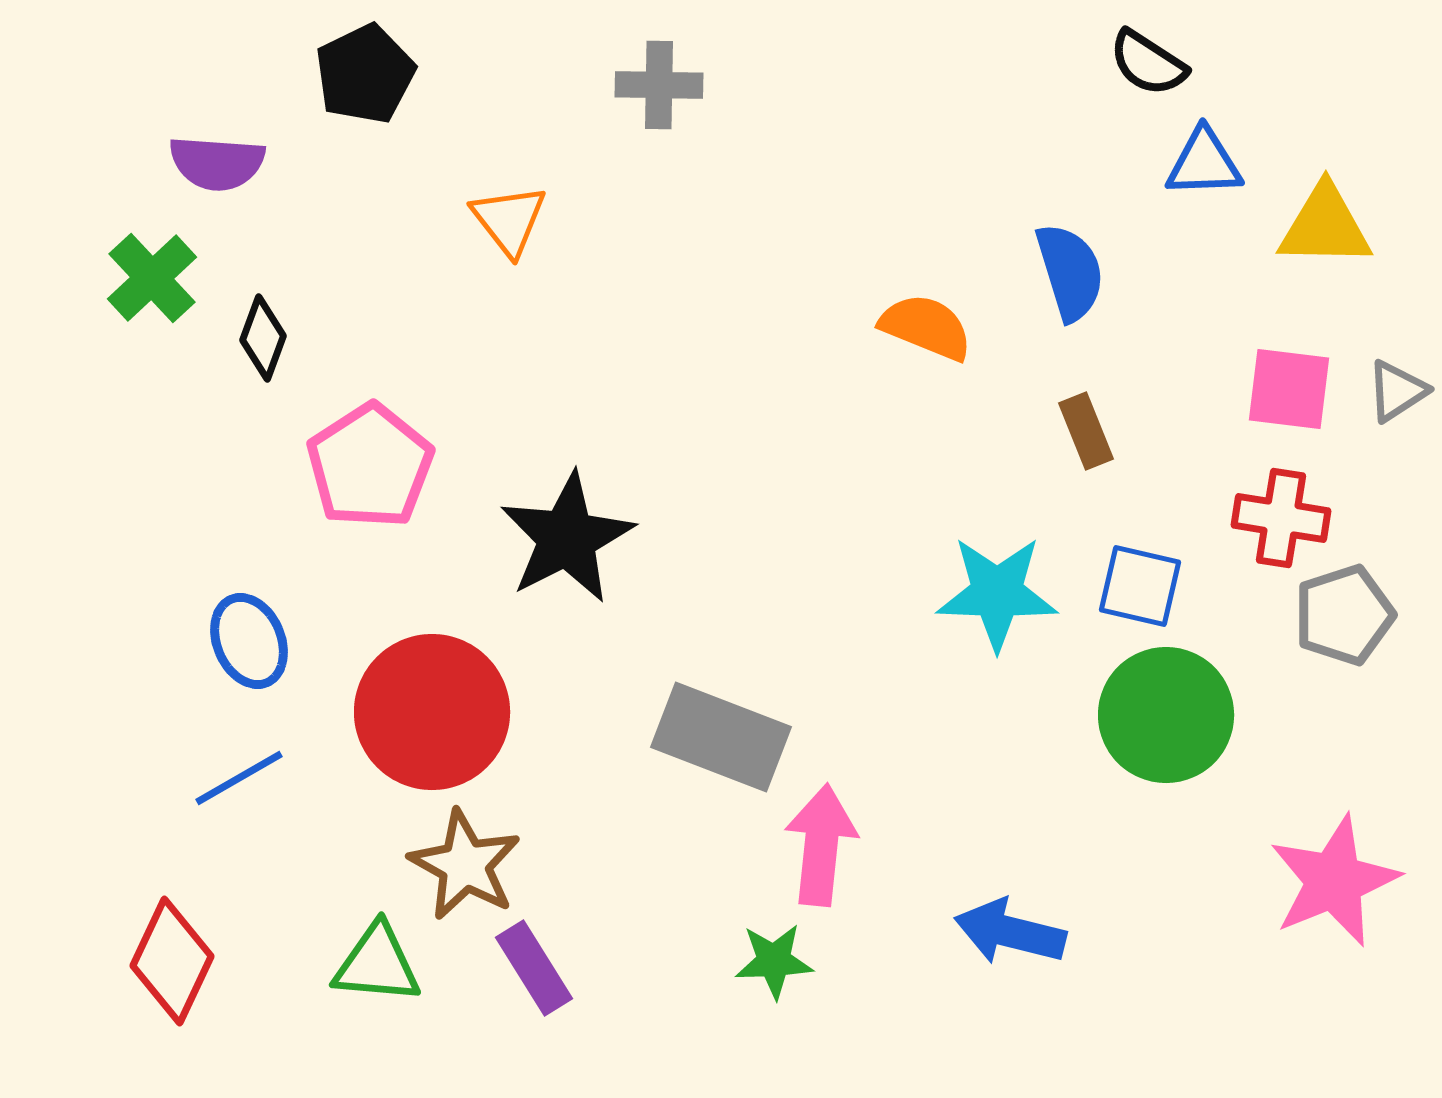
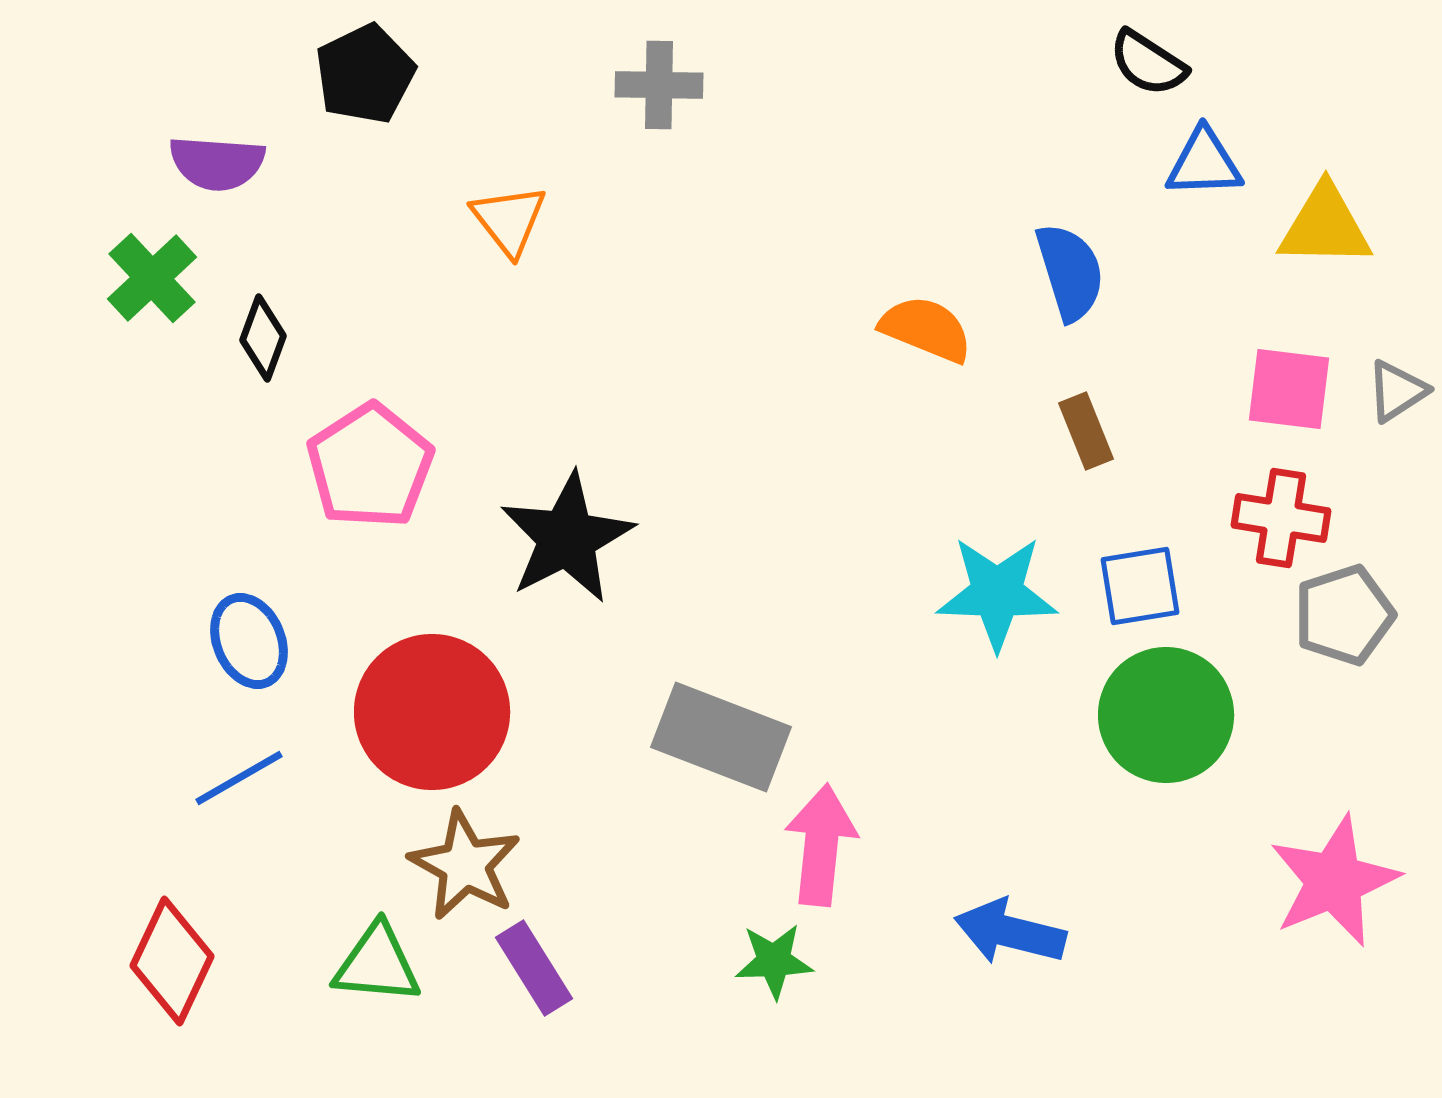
orange semicircle: moved 2 px down
blue square: rotated 22 degrees counterclockwise
